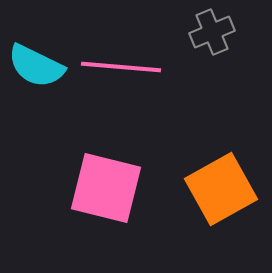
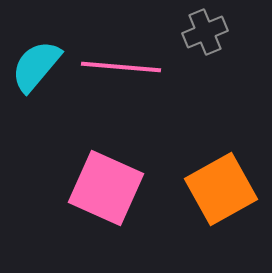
gray cross: moved 7 px left
cyan semicircle: rotated 104 degrees clockwise
pink square: rotated 10 degrees clockwise
